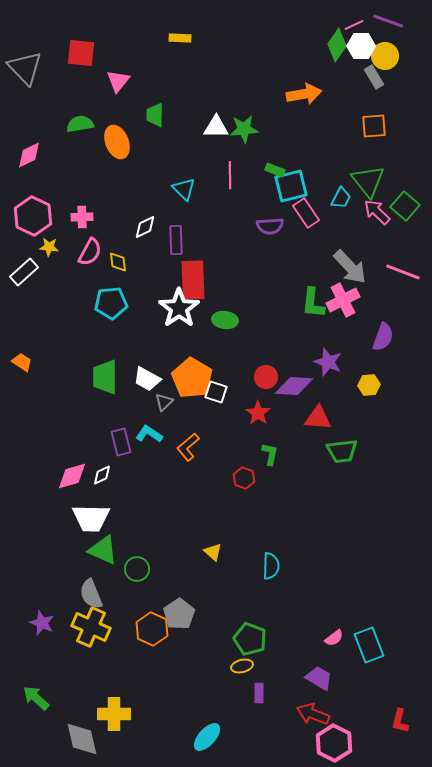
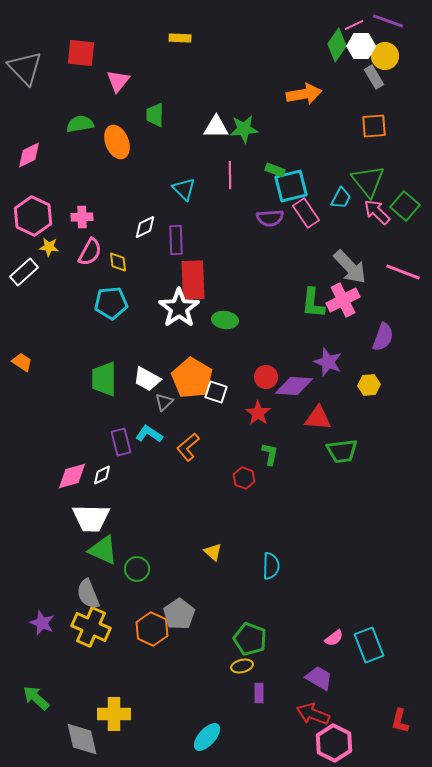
purple semicircle at (270, 226): moved 8 px up
green trapezoid at (105, 377): moved 1 px left, 2 px down
gray semicircle at (91, 594): moved 3 px left
